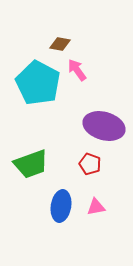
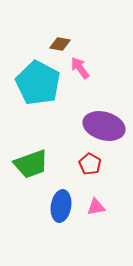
pink arrow: moved 3 px right, 2 px up
red pentagon: rotated 10 degrees clockwise
